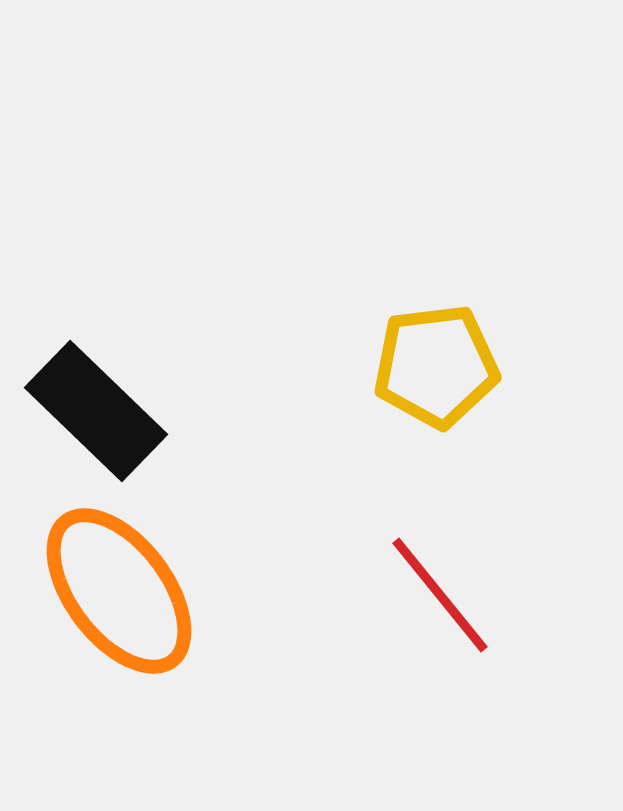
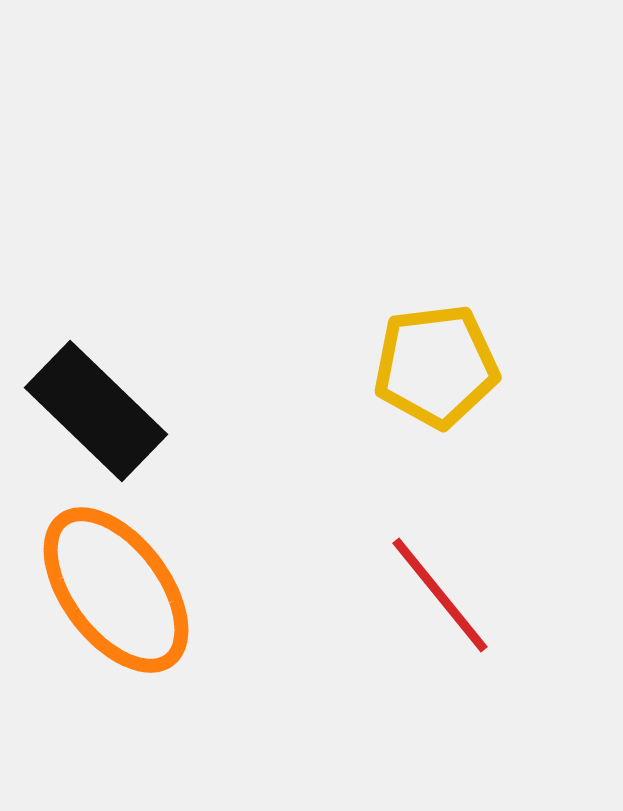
orange ellipse: moved 3 px left, 1 px up
